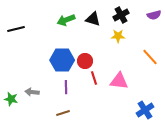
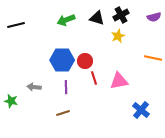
purple semicircle: moved 2 px down
black triangle: moved 4 px right, 1 px up
black line: moved 4 px up
yellow star: rotated 24 degrees counterclockwise
orange line: moved 3 px right, 1 px down; rotated 36 degrees counterclockwise
pink triangle: rotated 18 degrees counterclockwise
gray arrow: moved 2 px right, 5 px up
green star: moved 2 px down
blue cross: moved 4 px left; rotated 18 degrees counterclockwise
